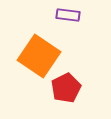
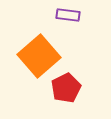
orange square: rotated 15 degrees clockwise
